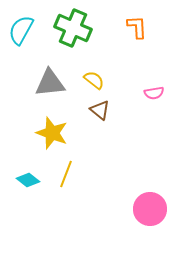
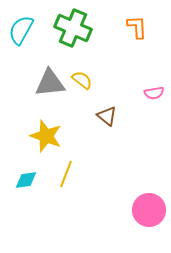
yellow semicircle: moved 12 px left
brown triangle: moved 7 px right, 6 px down
yellow star: moved 6 px left, 3 px down
cyan diamond: moved 2 px left; rotated 45 degrees counterclockwise
pink circle: moved 1 px left, 1 px down
